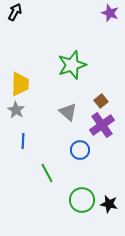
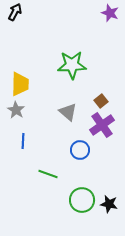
green star: rotated 16 degrees clockwise
green line: moved 1 px right, 1 px down; rotated 42 degrees counterclockwise
